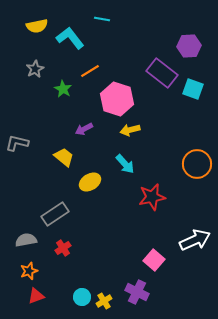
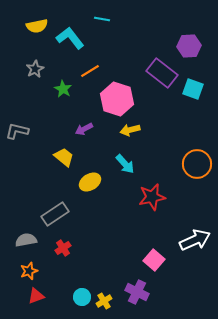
gray L-shape: moved 12 px up
